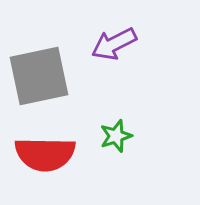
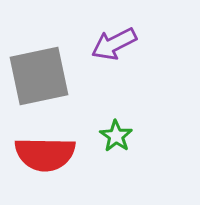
green star: rotated 20 degrees counterclockwise
